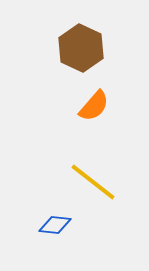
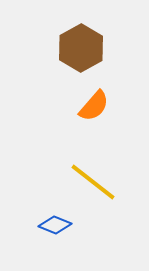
brown hexagon: rotated 6 degrees clockwise
blue diamond: rotated 16 degrees clockwise
